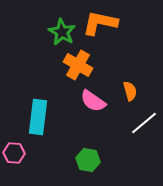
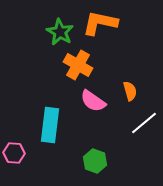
green star: moved 2 px left
cyan rectangle: moved 12 px right, 8 px down
green hexagon: moved 7 px right, 1 px down; rotated 10 degrees clockwise
